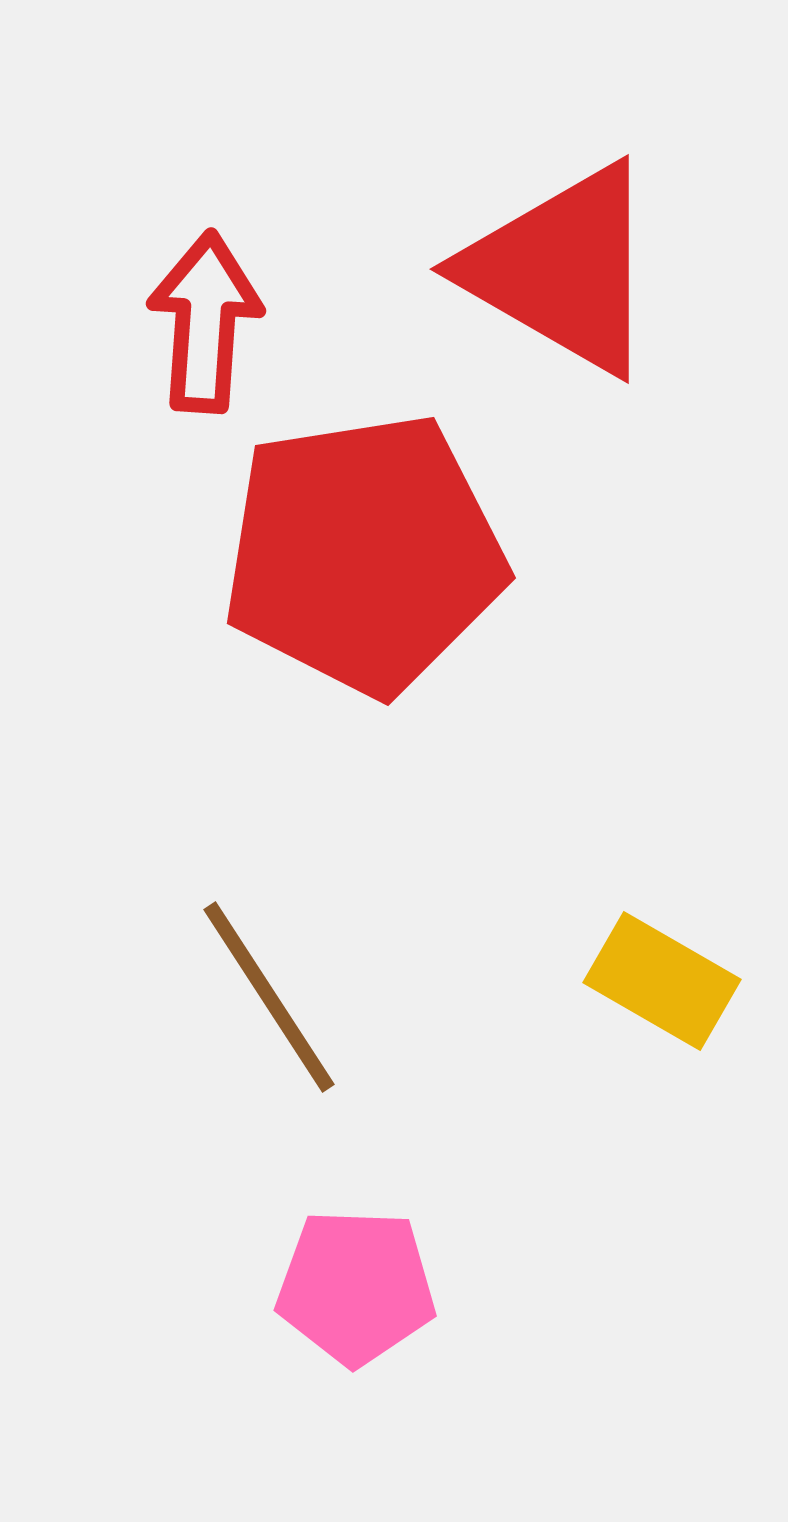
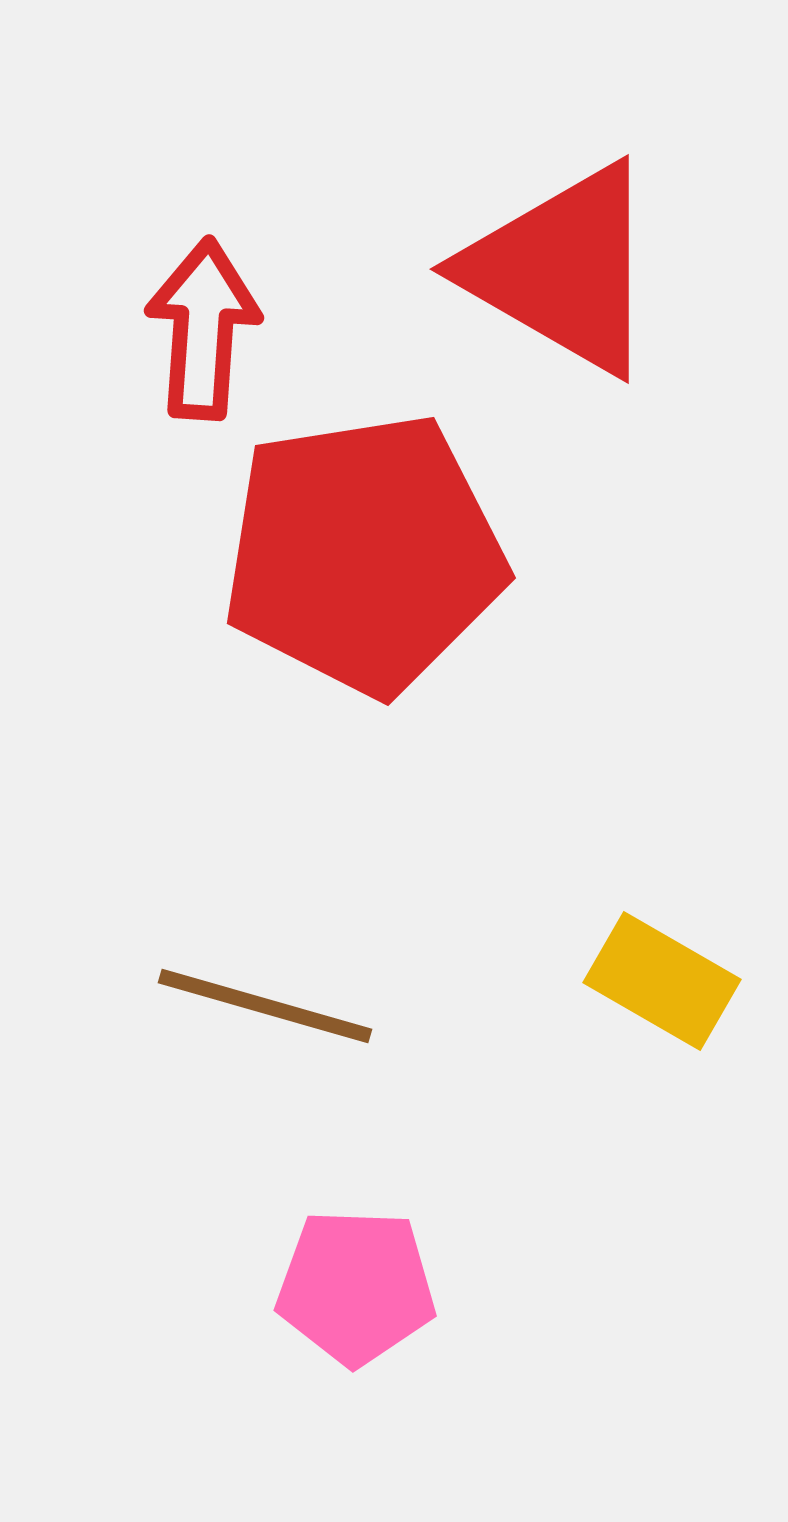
red arrow: moved 2 px left, 7 px down
brown line: moved 4 px left, 9 px down; rotated 41 degrees counterclockwise
